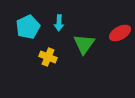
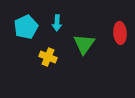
cyan arrow: moved 2 px left
cyan pentagon: moved 2 px left
red ellipse: rotated 65 degrees counterclockwise
